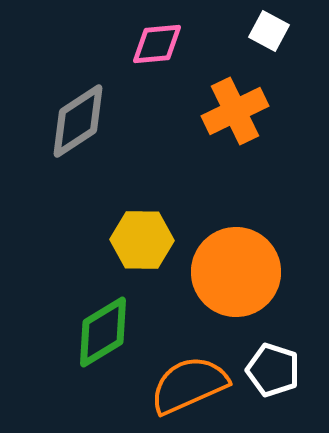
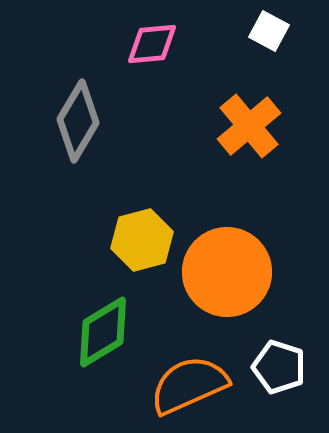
pink diamond: moved 5 px left
orange cross: moved 14 px right, 15 px down; rotated 14 degrees counterclockwise
gray diamond: rotated 26 degrees counterclockwise
yellow hexagon: rotated 16 degrees counterclockwise
orange circle: moved 9 px left
white pentagon: moved 6 px right, 3 px up
